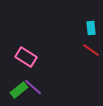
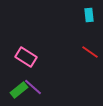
cyan rectangle: moved 2 px left, 13 px up
red line: moved 1 px left, 2 px down
